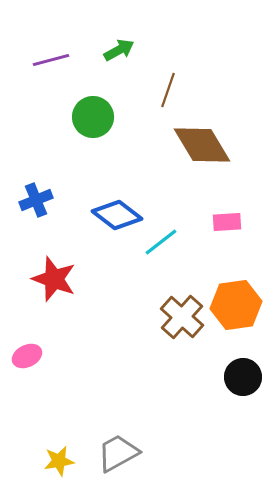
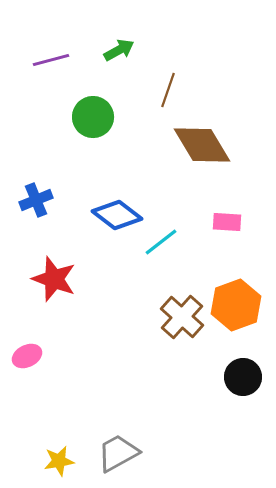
pink rectangle: rotated 8 degrees clockwise
orange hexagon: rotated 12 degrees counterclockwise
